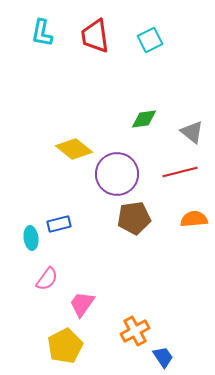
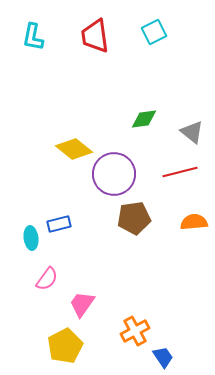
cyan L-shape: moved 9 px left, 4 px down
cyan square: moved 4 px right, 8 px up
purple circle: moved 3 px left
orange semicircle: moved 3 px down
